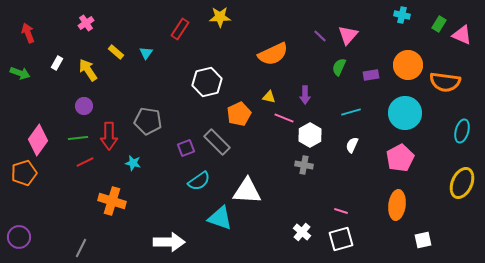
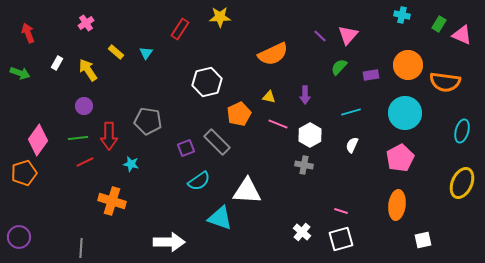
green semicircle at (339, 67): rotated 18 degrees clockwise
pink line at (284, 118): moved 6 px left, 6 px down
cyan star at (133, 163): moved 2 px left, 1 px down
gray line at (81, 248): rotated 24 degrees counterclockwise
